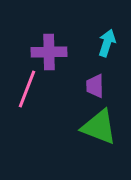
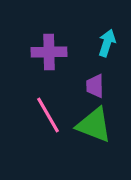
pink line: moved 21 px right, 26 px down; rotated 51 degrees counterclockwise
green triangle: moved 5 px left, 2 px up
